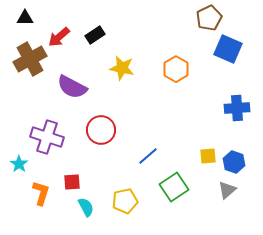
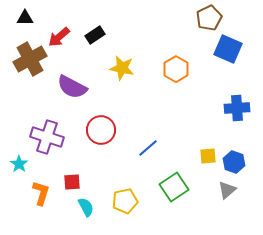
blue line: moved 8 px up
